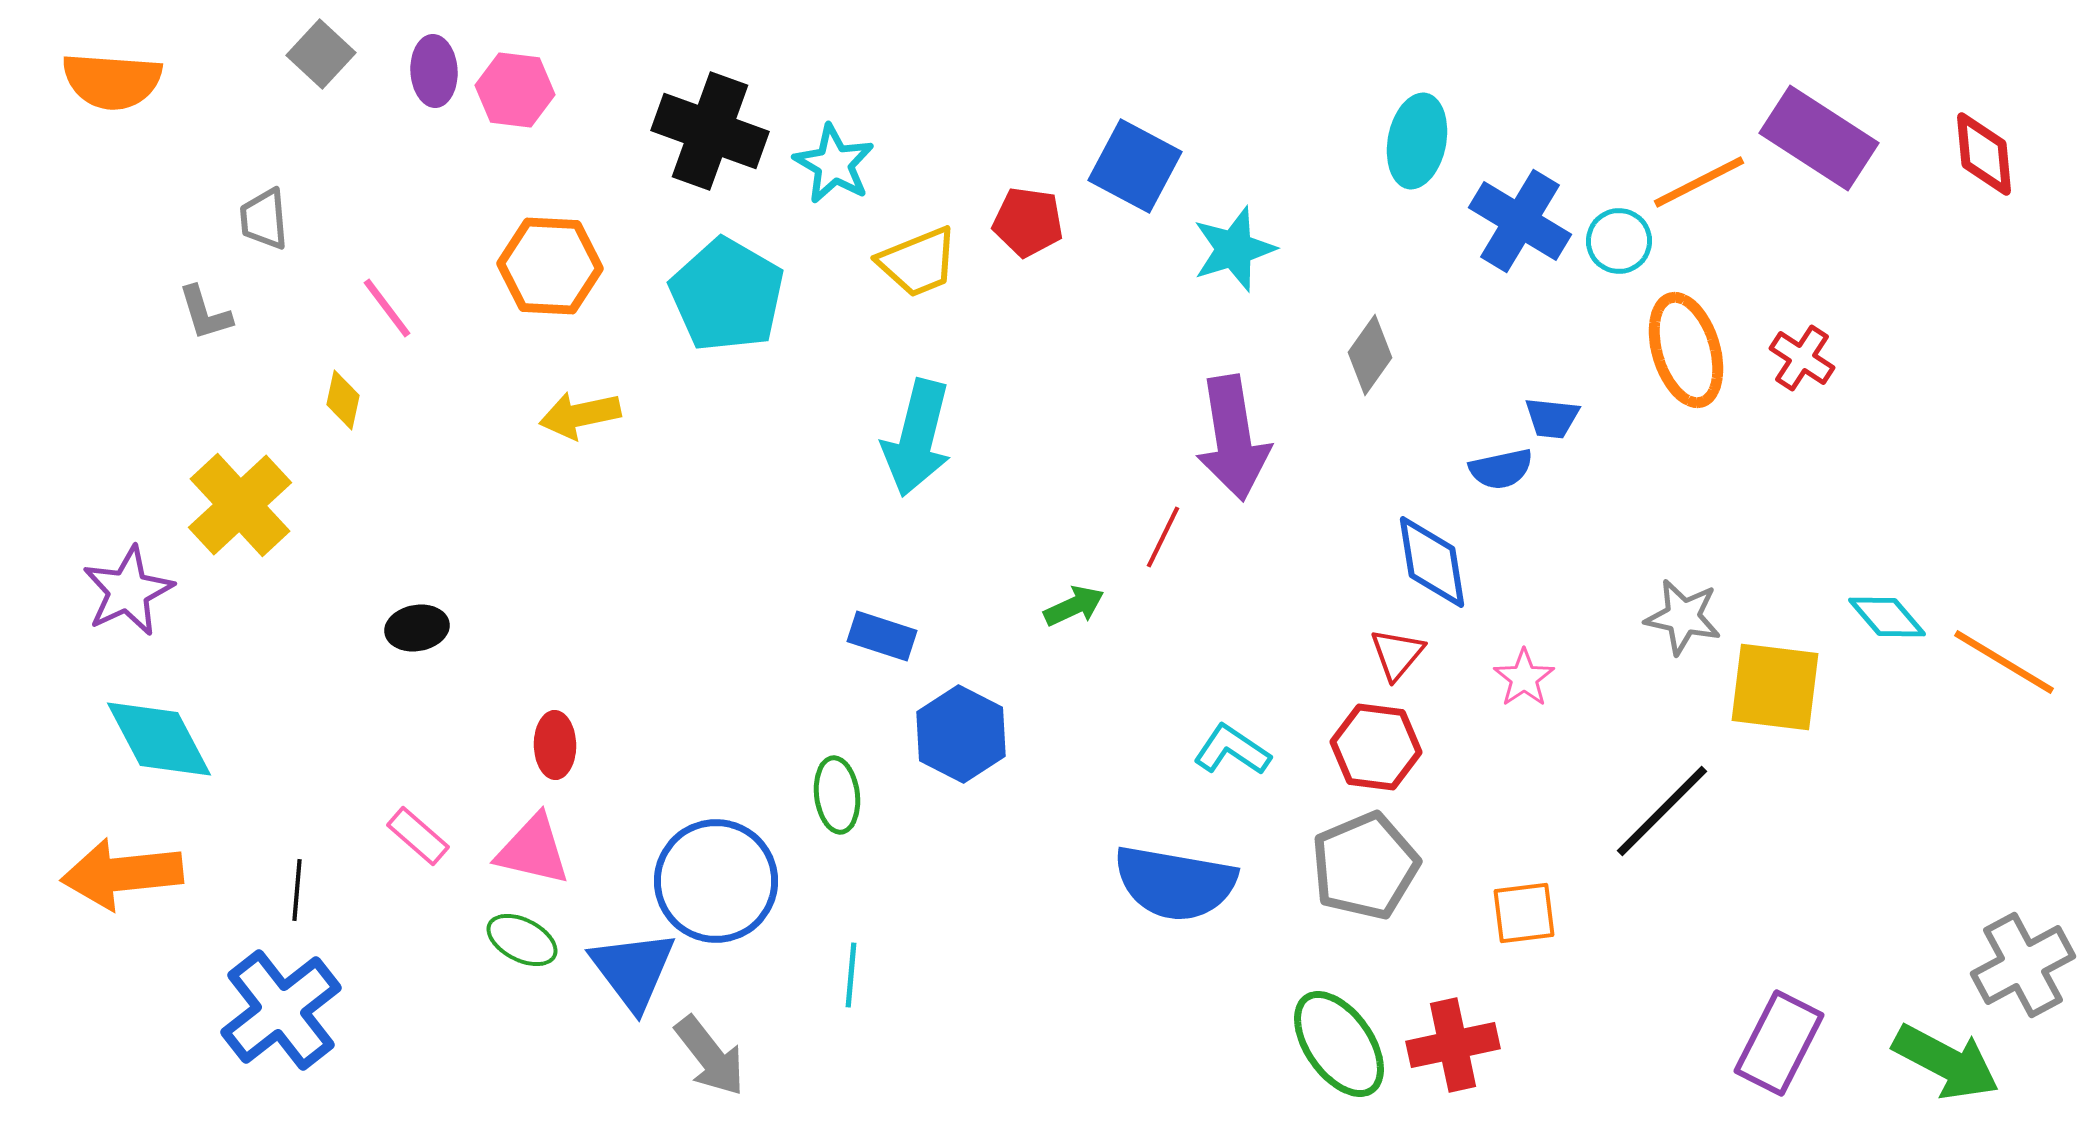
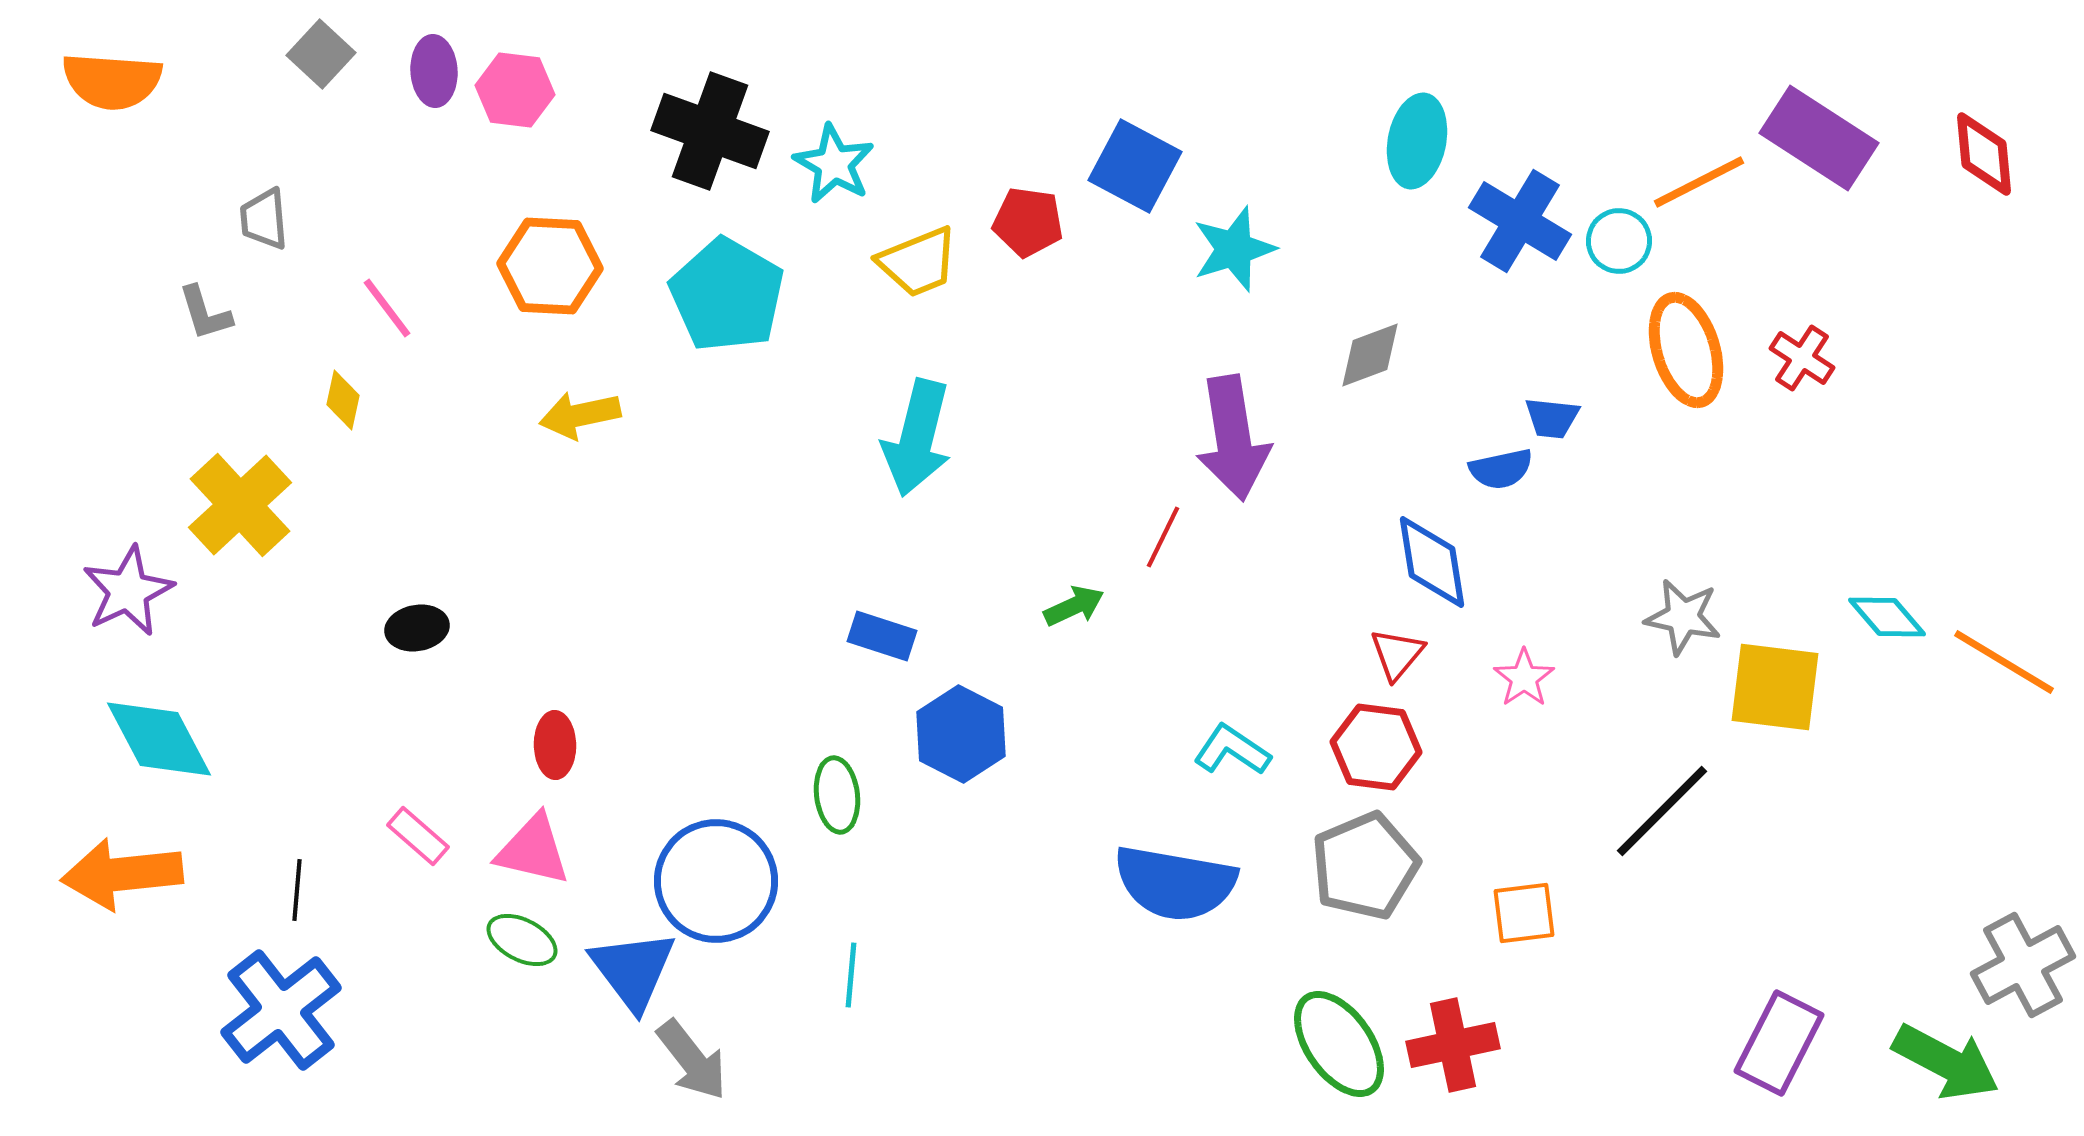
gray diamond at (1370, 355): rotated 34 degrees clockwise
gray arrow at (710, 1056): moved 18 px left, 4 px down
